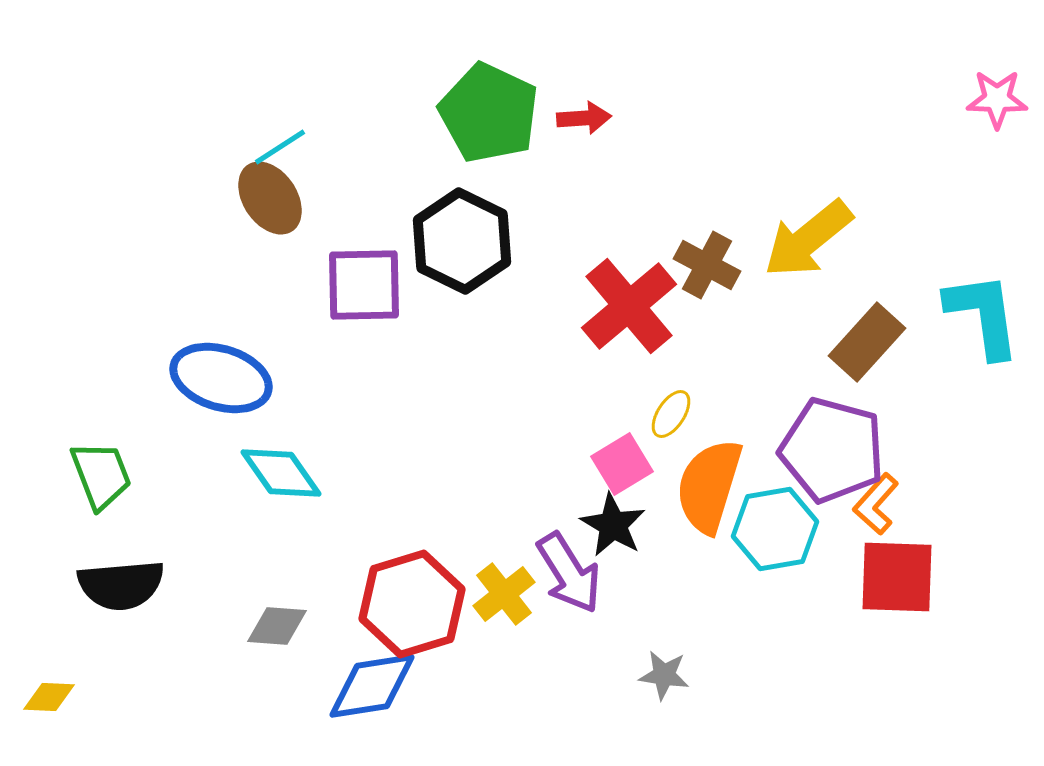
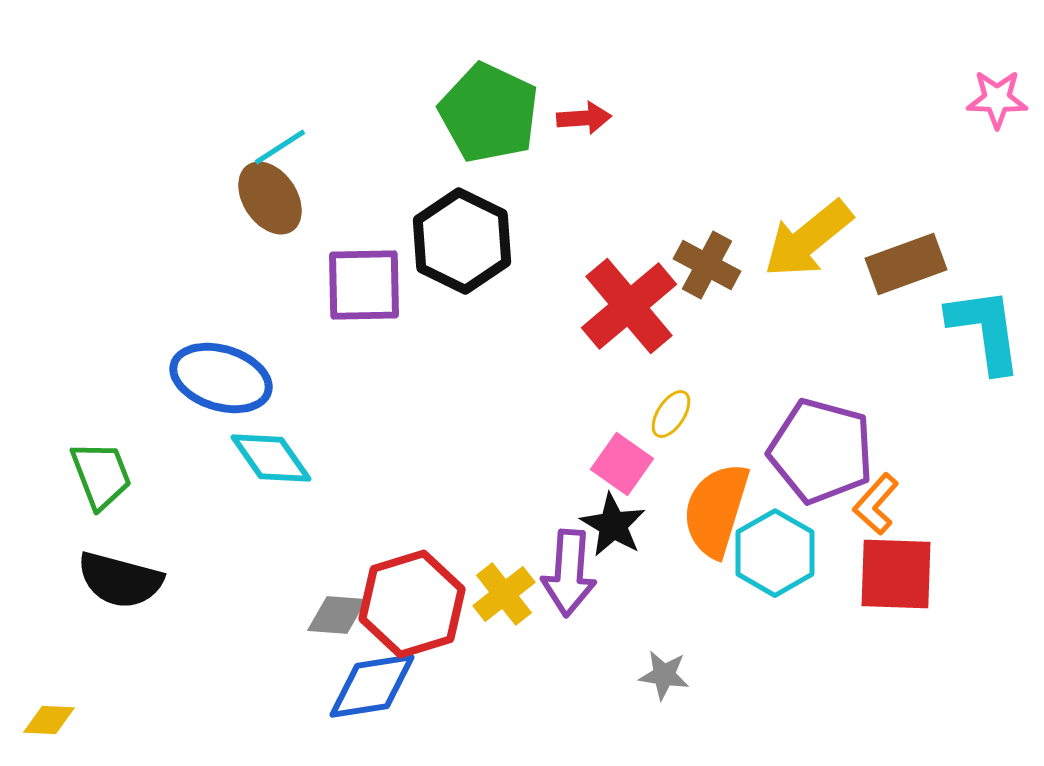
cyan L-shape: moved 2 px right, 15 px down
brown rectangle: moved 39 px right, 78 px up; rotated 28 degrees clockwise
purple pentagon: moved 11 px left, 1 px down
pink square: rotated 24 degrees counterclockwise
cyan diamond: moved 10 px left, 15 px up
orange semicircle: moved 7 px right, 24 px down
cyan hexagon: moved 24 px down; rotated 20 degrees counterclockwise
purple arrow: rotated 36 degrees clockwise
red square: moved 1 px left, 3 px up
black semicircle: moved 1 px left, 5 px up; rotated 20 degrees clockwise
gray diamond: moved 60 px right, 11 px up
yellow diamond: moved 23 px down
